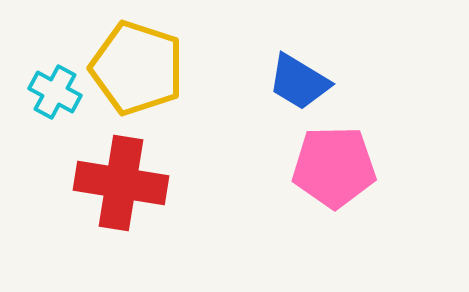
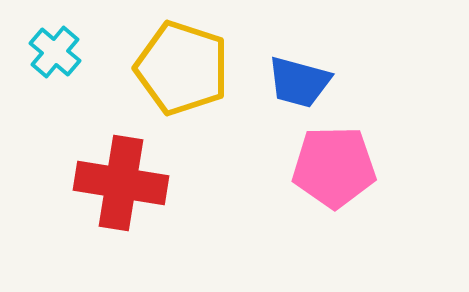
yellow pentagon: moved 45 px right
blue trapezoid: rotated 16 degrees counterclockwise
cyan cross: moved 40 px up; rotated 12 degrees clockwise
